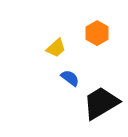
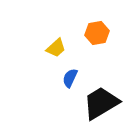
orange hexagon: rotated 20 degrees clockwise
blue semicircle: rotated 102 degrees counterclockwise
